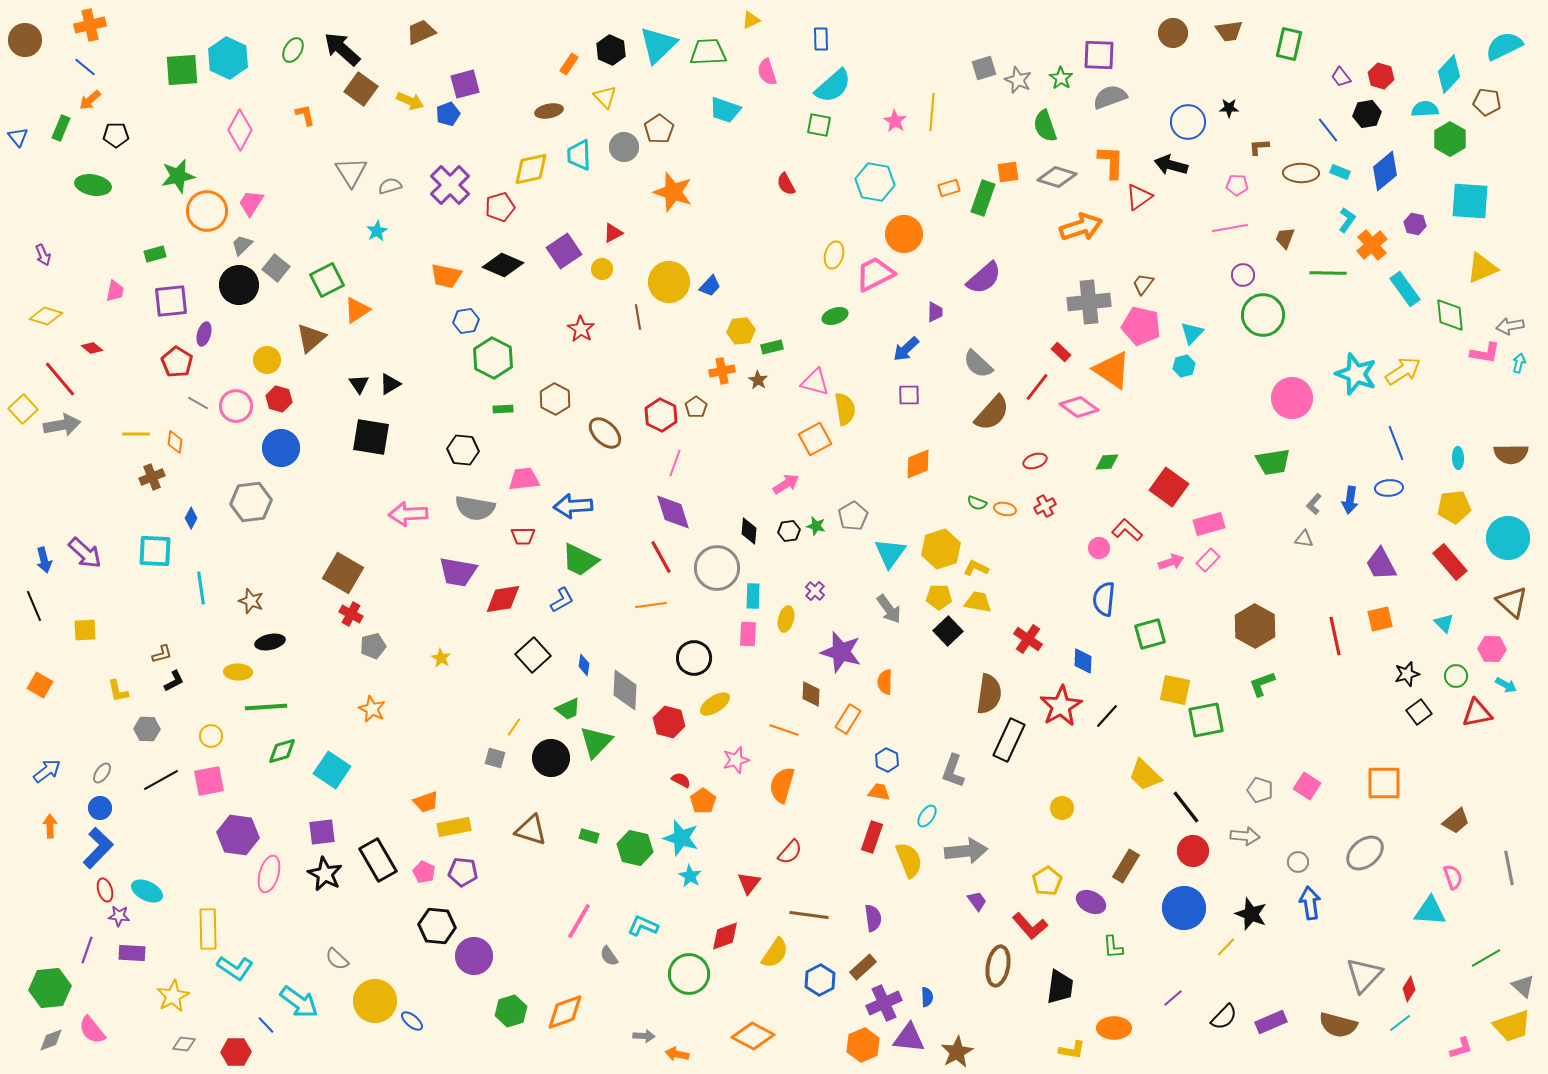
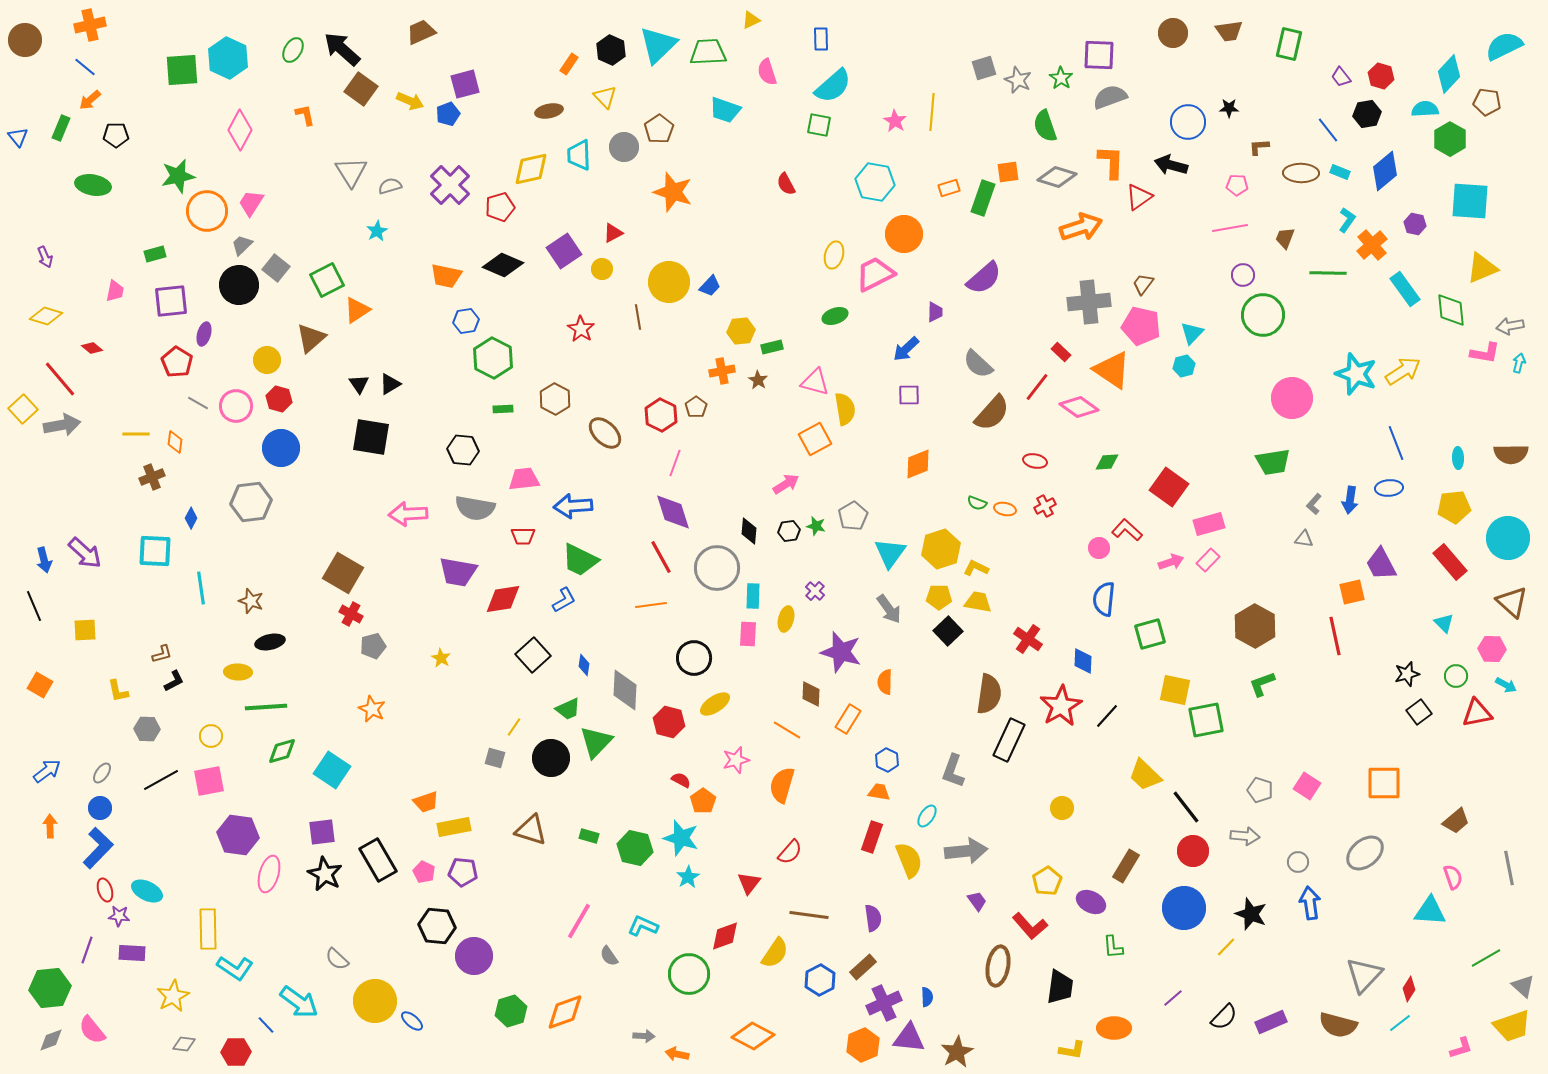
purple arrow at (43, 255): moved 2 px right, 2 px down
green diamond at (1450, 315): moved 1 px right, 5 px up
red ellipse at (1035, 461): rotated 30 degrees clockwise
blue L-shape at (562, 600): moved 2 px right
orange square at (1380, 619): moved 28 px left, 27 px up
orange line at (784, 730): moved 3 px right; rotated 12 degrees clockwise
cyan star at (690, 876): moved 2 px left, 1 px down; rotated 10 degrees clockwise
